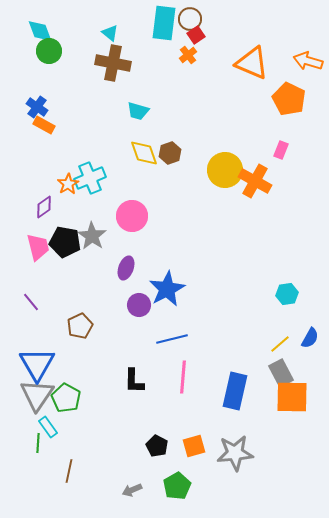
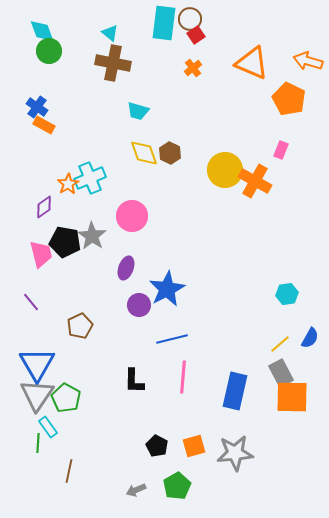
cyan diamond at (40, 31): moved 2 px right
orange cross at (188, 55): moved 5 px right, 13 px down
brown hexagon at (170, 153): rotated 15 degrees counterclockwise
pink trapezoid at (38, 247): moved 3 px right, 7 px down
gray arrow at (132, 490): moved 4 px right
